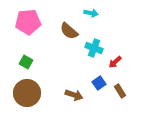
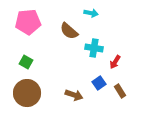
cyan cross: rotated 12 degrees counterclockwise
red arrow: rotated 16 degrees counterclockwise
